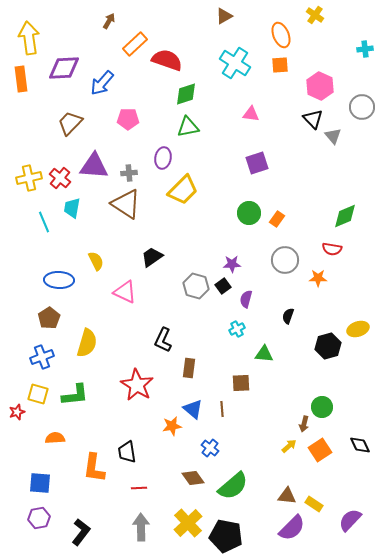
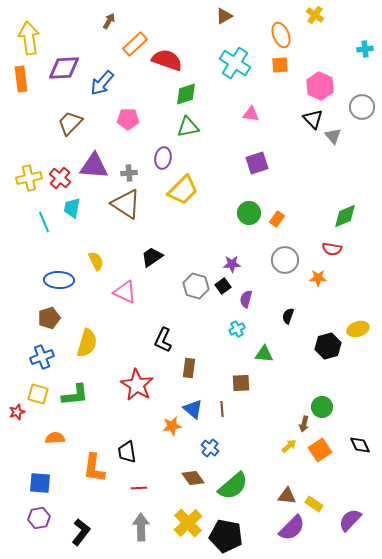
brown pentagon at (49, 318): rotated 15 degrees clockwise
